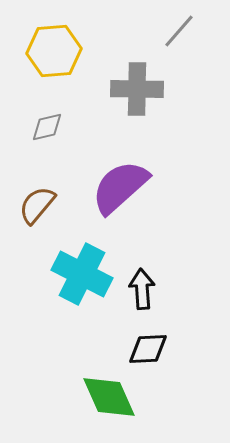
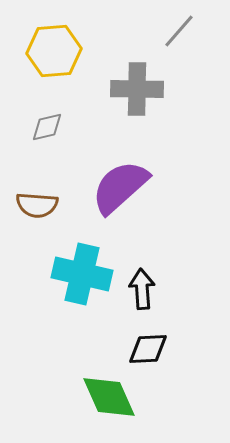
brown semicircle: rotated 126 degrees counterclockwise
cyan cross: rotated 14 degrees counterclockwise
